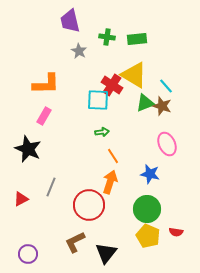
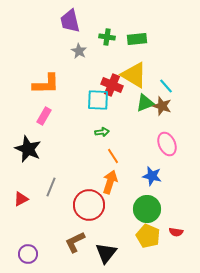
red cross: rotated 10 degrees counterclockwise
blue star: moved 2 px right, 2 px down
